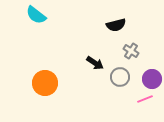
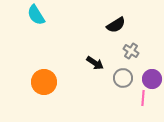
cyan semicircle: rotated 20 degrees clockwise
black semicircle: rotated 18 degrees counterclockwise
gray circle: moved 3 px right, 1 px down
orange circle: moved 1 px left, 1 px up
pink line: moved 2 px left, 1 px up; rotated 63 degrees counterclockwise
